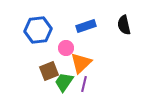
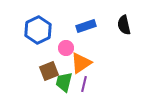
blue hexagon: rotated 20 degrees counterclockwise
orange triangle: rotated 10 degrees clockwise
green trapezoid: rotated 20 degrees counterclockwise
